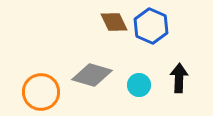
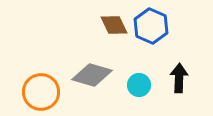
brown diamond: moved 3 px down
